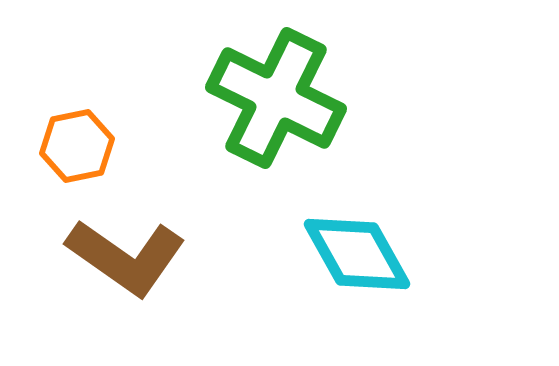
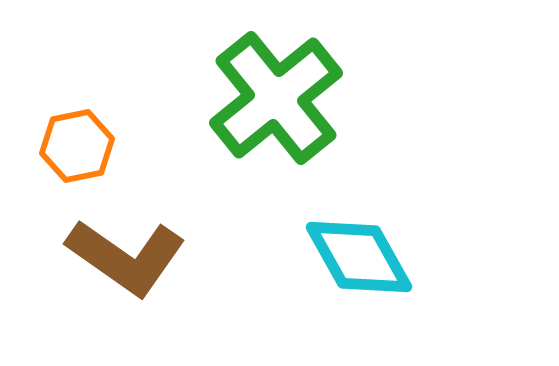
green cross: rotated 25 degrees clockwise
cyan diamond: moved 2 px right, 3 px down
